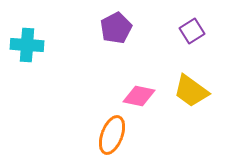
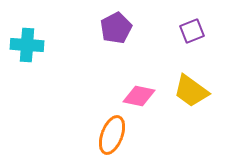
purple square: rotated 10 degrees clockwise
